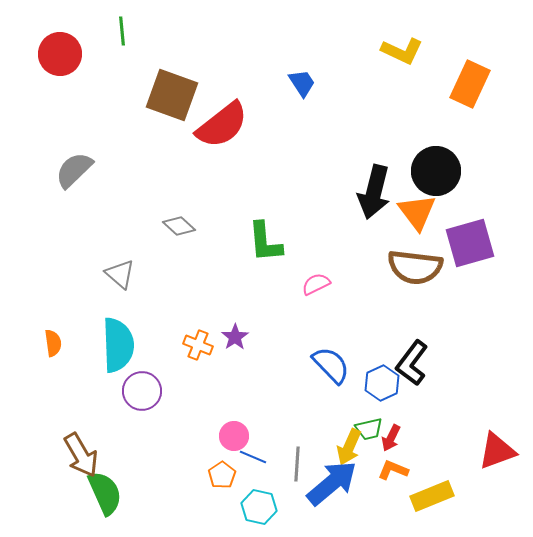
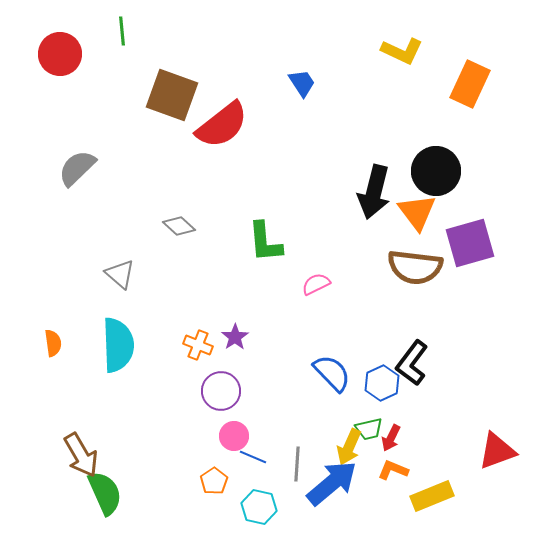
gray semicircle: moved 3 px right, 2 px up
blue semicircle: moved 1 px right, 8 px down
purple circle: moved 79 px right
orange pentagon: moved 8 px left, 6 px down
